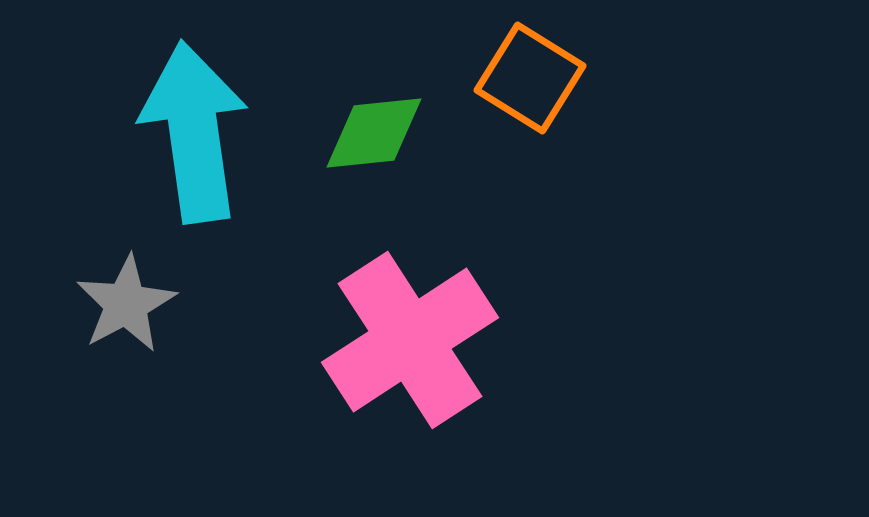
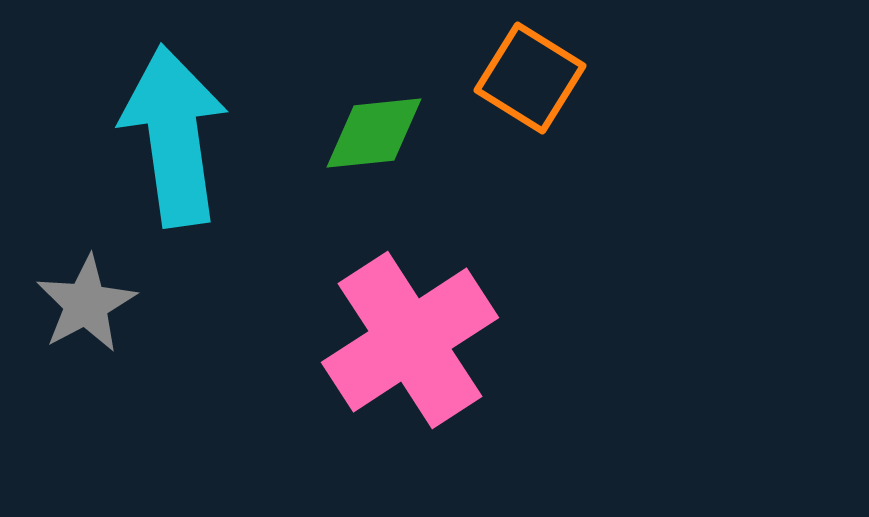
cyan arrow: moved 20 px left, 4 px down
gray star: moved 40 px left
